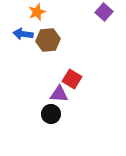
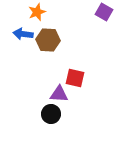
purple square: rotated 12 degrees counterclockwise
brown hexagon: rotated 10 degrees clockwise
red square: moved 3 px right, 1 px up; rotated 18 degrees counterclockwise
